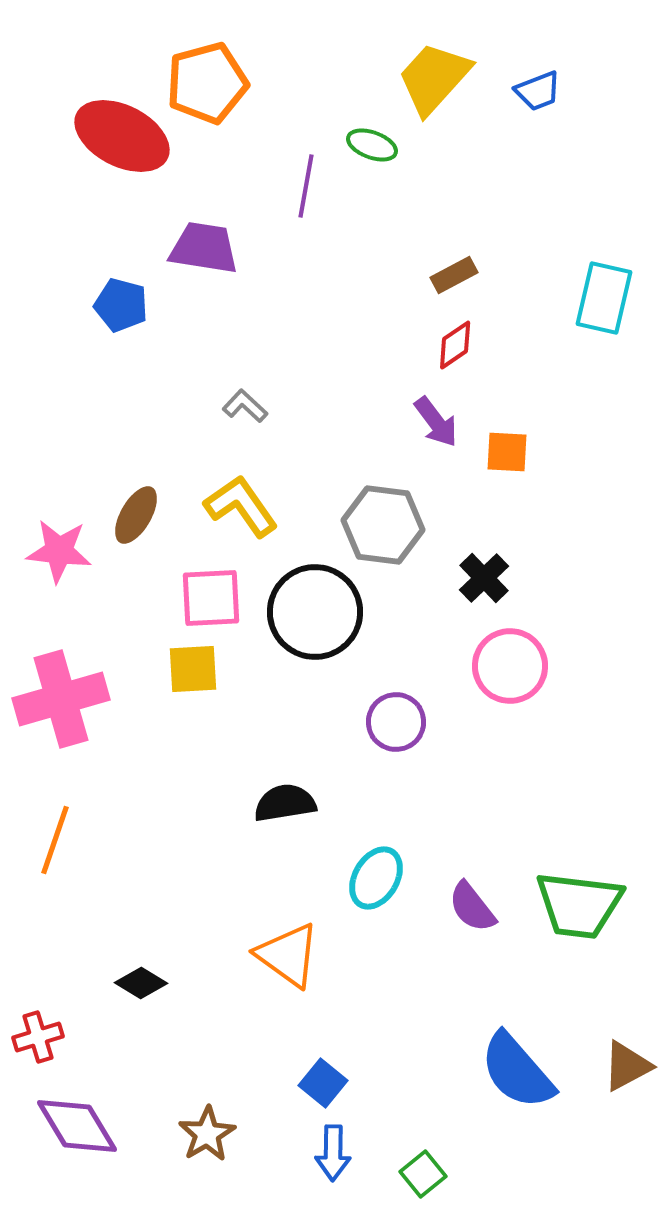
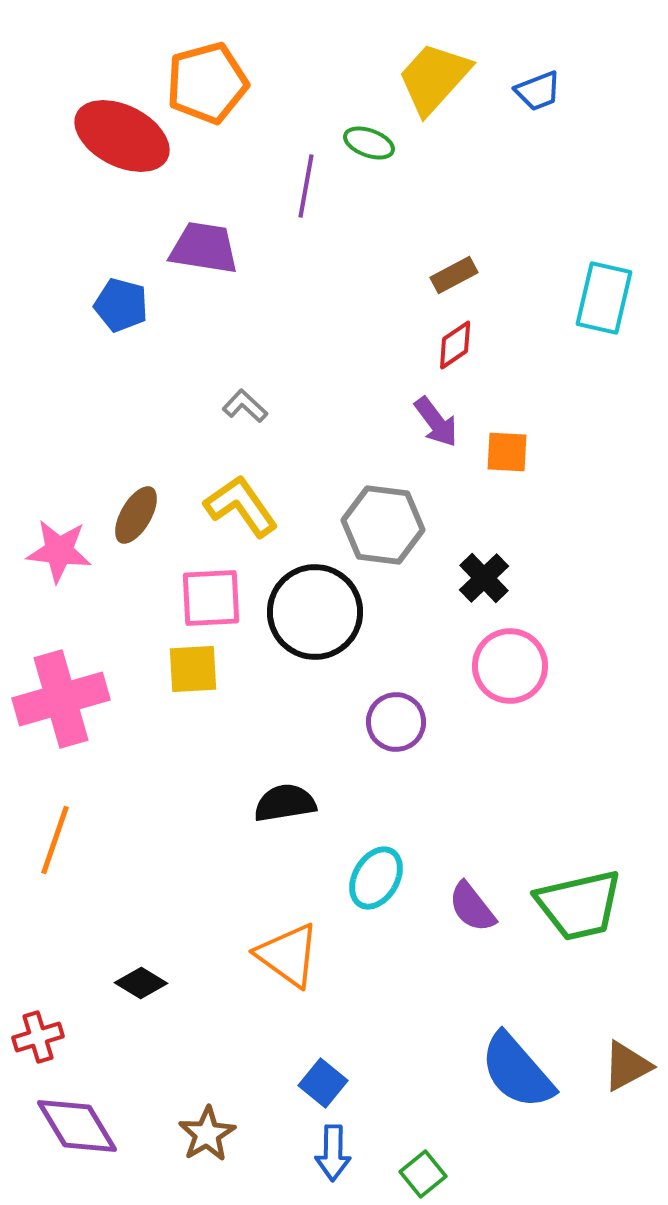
green ellipse: moved 3 px left, 2 px up
green trapezoid: rotated 20 degrees counterclockwise
